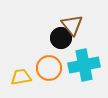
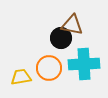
brown triangle: rotated 40 degrees counterclockwise
cyan cross: moved 1 px up; rotated 8 degrees clockwise
